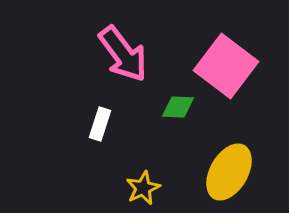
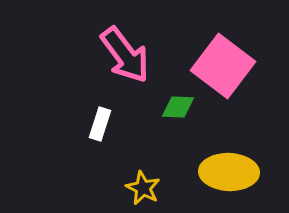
pink arrow: moved 2 px right, 1 px down
pink square: moved 3 px left
yellow ellipse: rotated 62 degrees clockwise
yellow star: rotated 20 degrees counterclockwise
